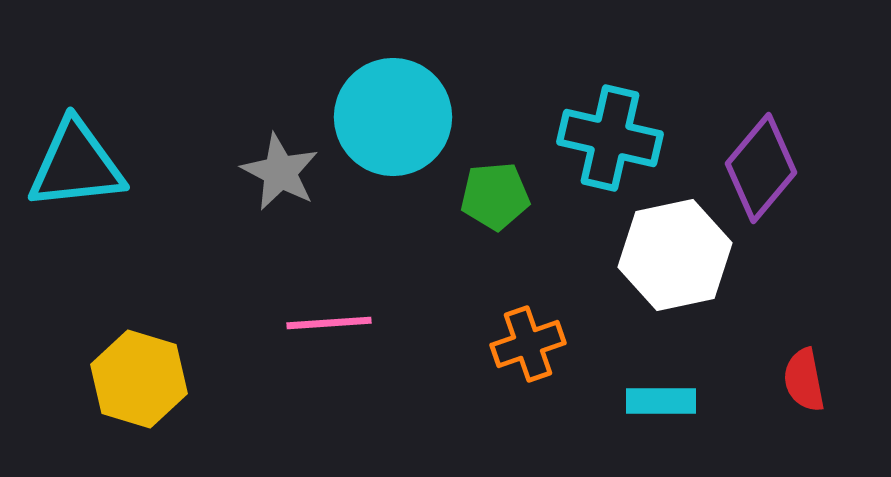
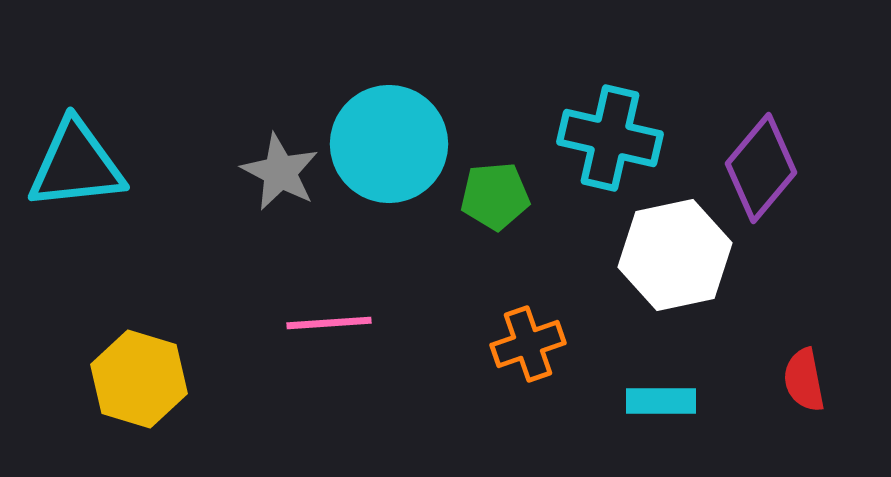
cyan circle: moved 4 px left, 27 px down
